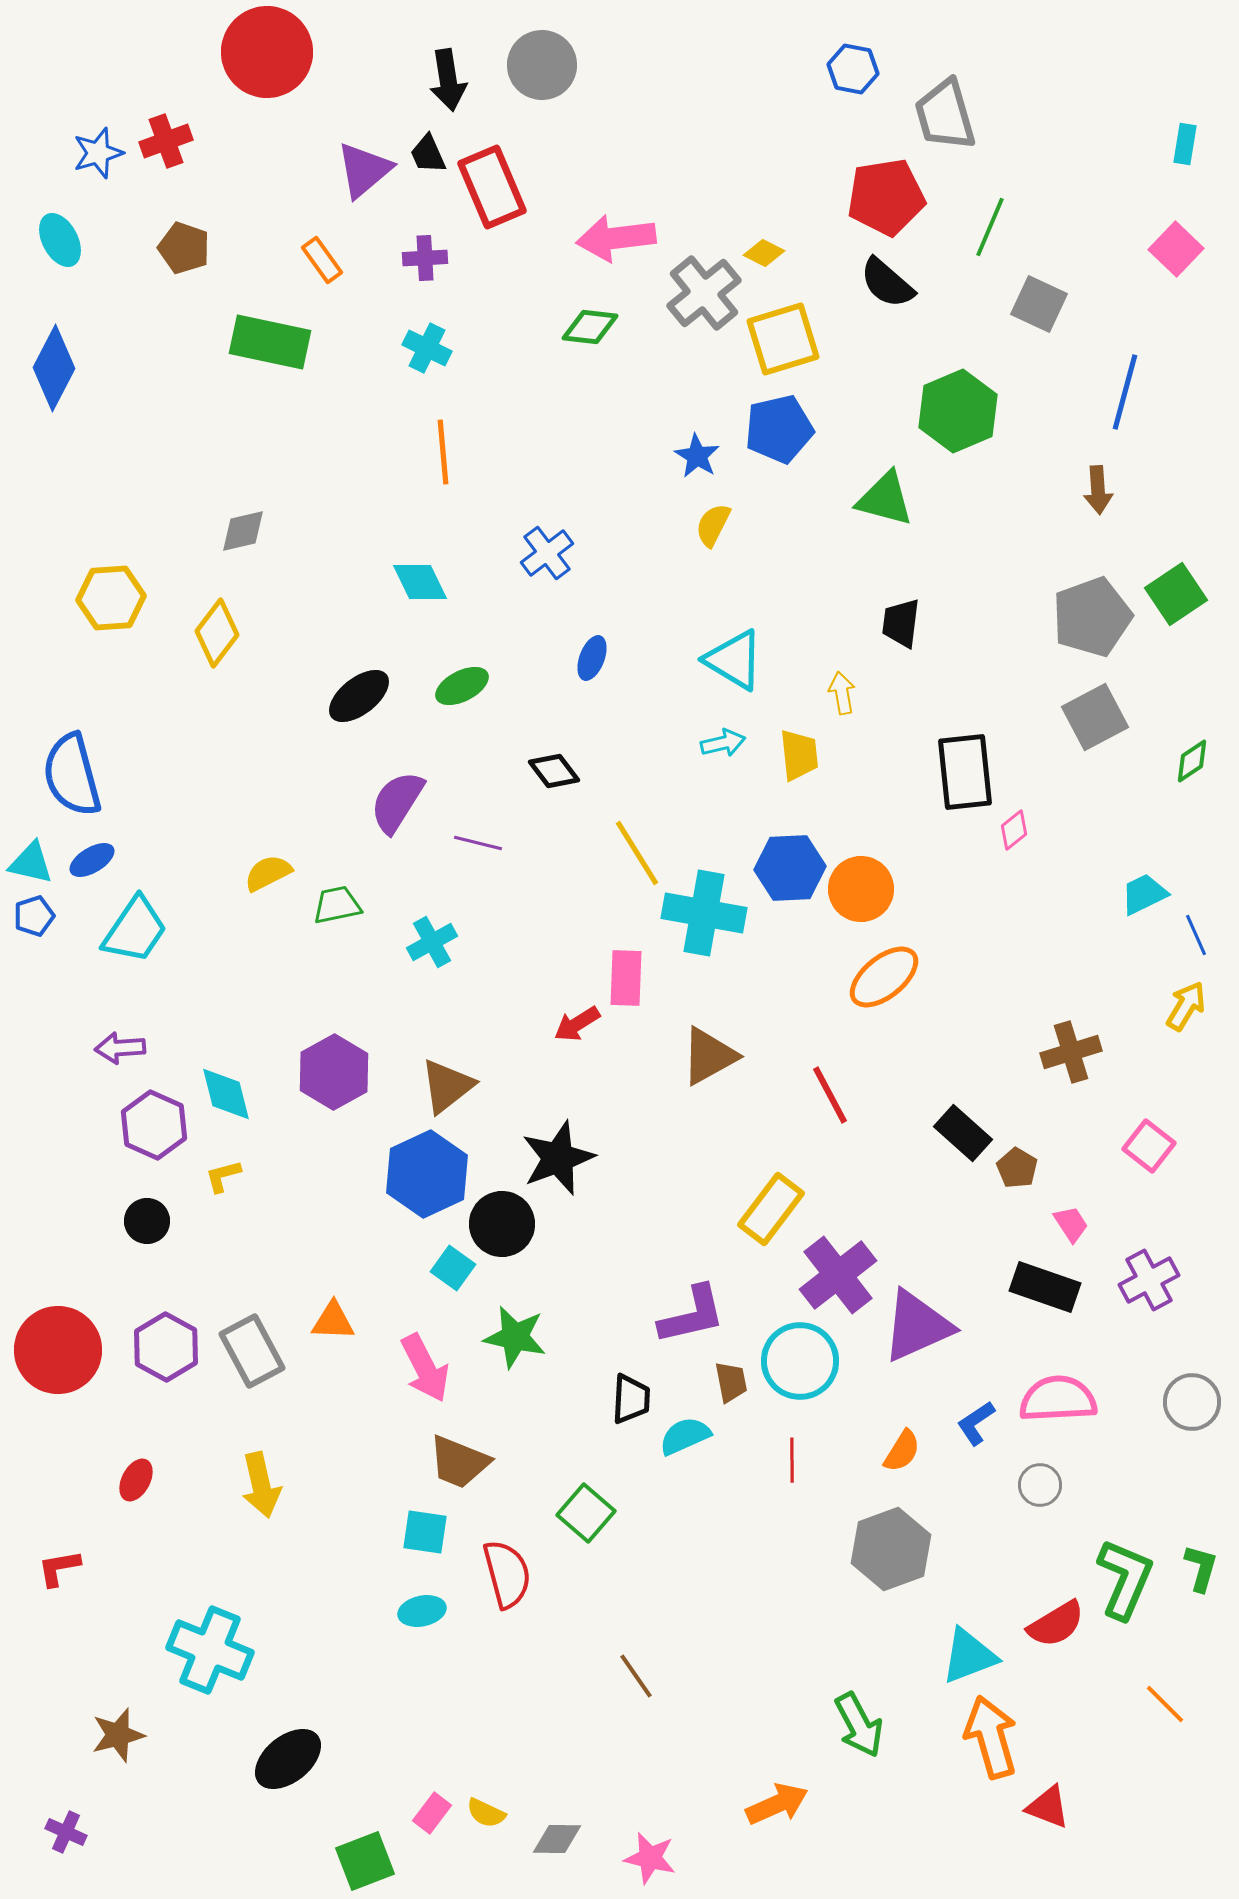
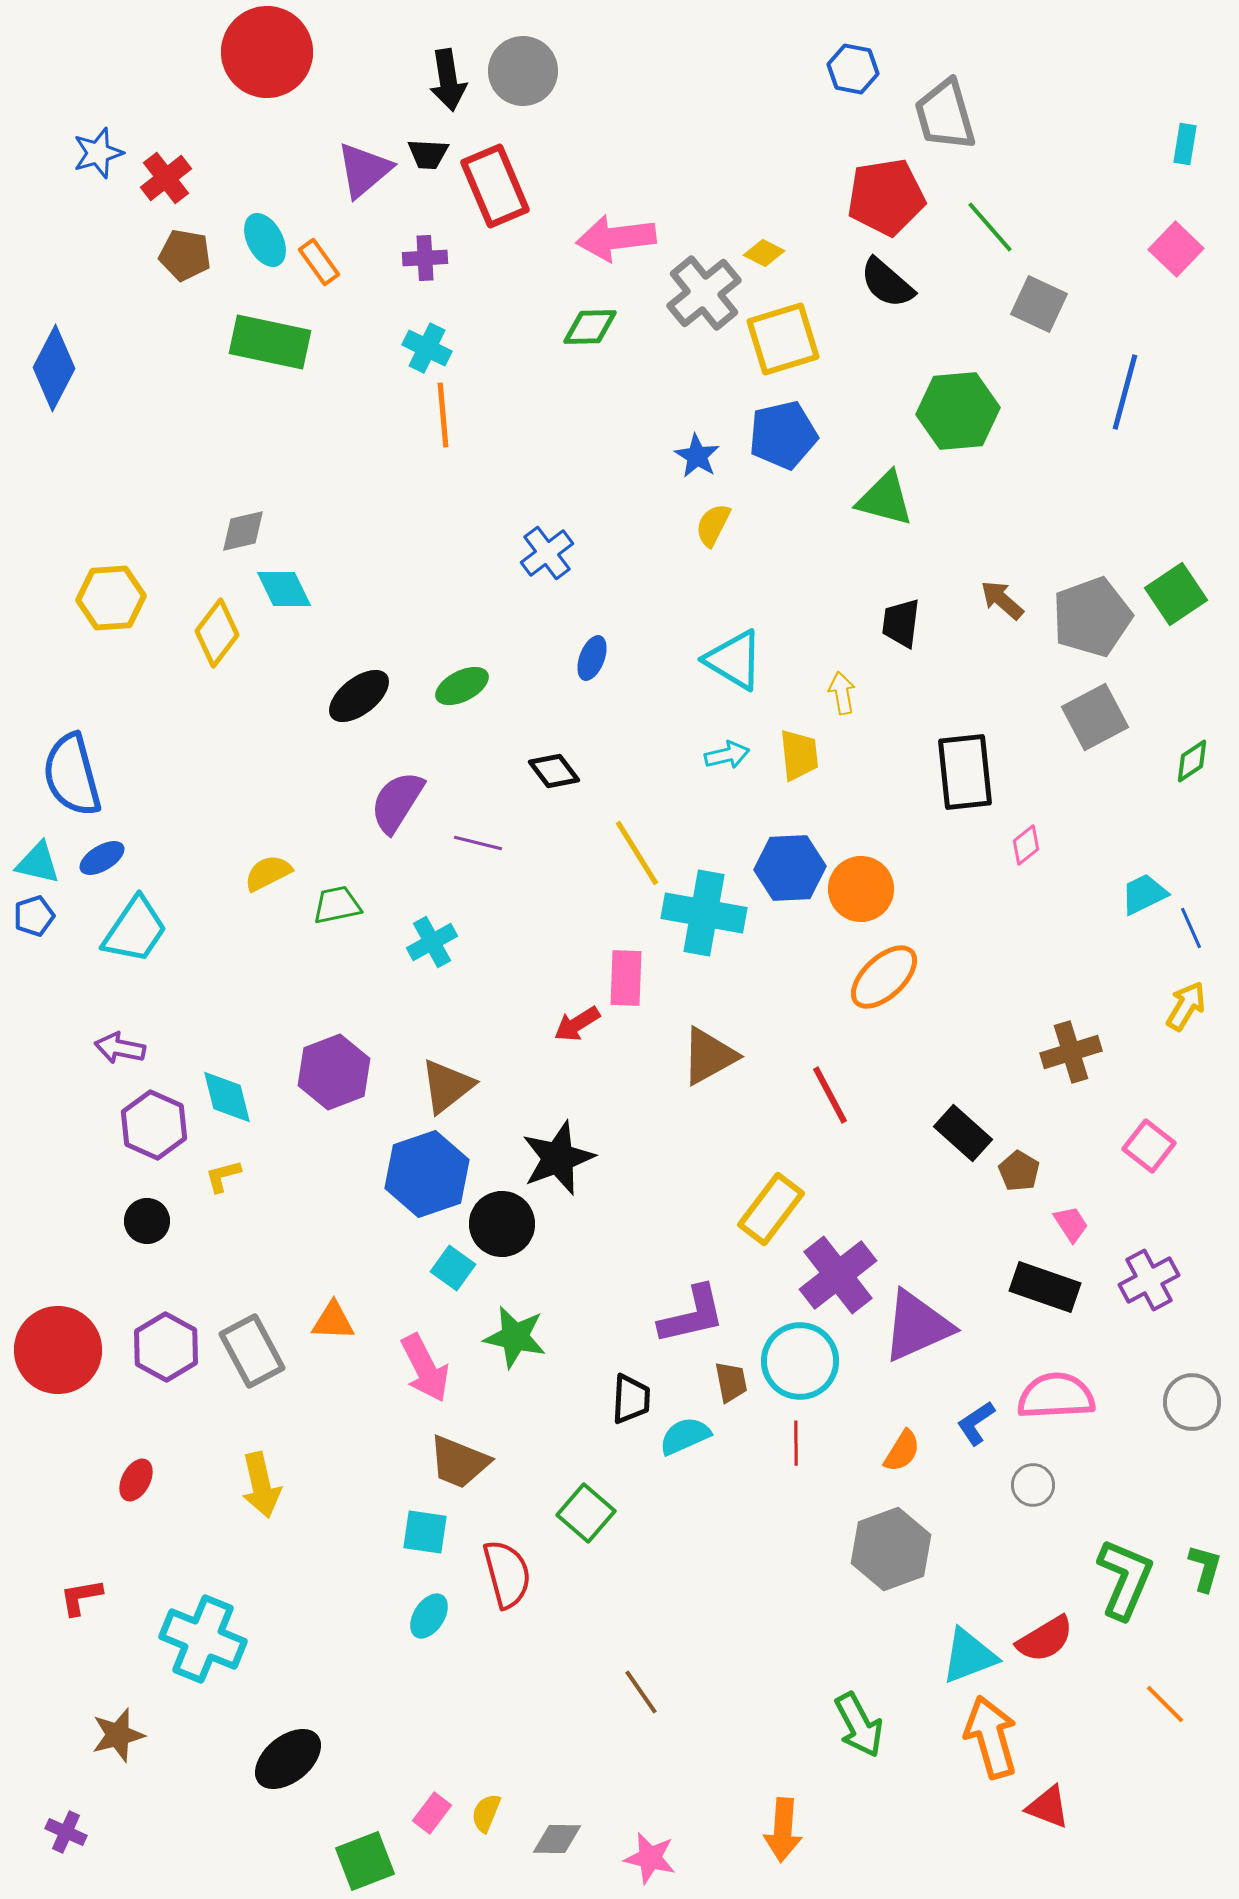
gray circle at (542, 65): moved 19 px left, 6 px down
red cross at (166, 141): moved 37 px down; rotated 18 degrees counterclockwise
black trapezoid at (428, 154): rotated 63 degrees counterclockwise
red rectangle at (492, 187): moved 3 px right, 1 px up
green line at (990, 227): rotated 64 degrees counterclockwise
cyan ellipse at (60, 240): moved 205 px right
brown pentagon at (184, 248): moved 1 px right, 7 px down; rotated 9 degrees counterclockwise
orange rectangle at (322, 260): moved 3 px left, 2 px down
green diamond at (590, 327): rotated 8 degrees counterclockwise
green hexagon at (958, 411): rotated 18 degrees clockwise
blue pentagon at (779, 429): moved 4 px right, 6 px down
orange line at (443, 452): moved 37 px up
brown arrow at (1098, 490): moved 96 px left, 110 px down; rotated 135 degrees clockwise
cyan diamond at (420, 582): moved 136 px left, 7 px down
cyan arrow at (723, 743): moved 4 px right, 12 px down
pink diamond at (1014, 830): moved 12 px right, 15 px down
blue ellipse at (92, 860): moved 10 px right, 2 px up
cyan triangle at (31, 863): moved 7 px right
blue line at (1196, 935): moved 5 px left, 7 px up
orange ellipse at (884, 977): rotated 4 degrees counterclockwise
purple arrow at (120, 1048): rotated 15 degrees clockwise
purple hexagon at (334, 1072): rotated 8 degrees clockwise
cyan diamond at (226, 1094): moved 1 px right, 3 px down
brown pentagon at (1017, 1168): moved 2 px right, 3 px down
blue hexagon at (427, 1174): rotated 6 degrees clockwise
pink semicircle at (1058, 1399): moved 2 px left, 3 px up
red line at (792, 1460): moved 4 px right, 17 px up
gray circle at (1040, 1485): moved 7 px left
red L-shape at (59, 1568): moved 22 px right, 29 px down
green L-shape at (1201, 1568): moved 4 px right
cyan ellipse at (422, 1611): moved 7 px right, 5 px down; rotated 45 degrees counterclockwise
red semicircle at (1056, 1624): moved 11 px left, 15 px down
cyan cross at (210, 1650): moved 7 px left, 11 px up
brown line at (636, 1676): moved 5 px right, 16 px down
orange arrow at (777, 1804): moved 6 px right, 26 px down; rotated 118 degrees clockwise
yellow semicircle at (486, 1813): rotated 87 degrees clockwise
